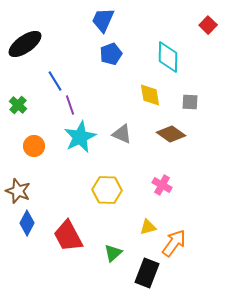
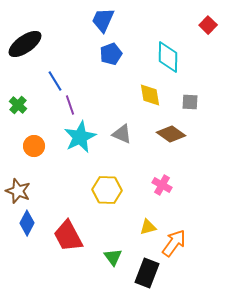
green triangle: moved 4 px down; rotated 24 degrees counterclockwise
